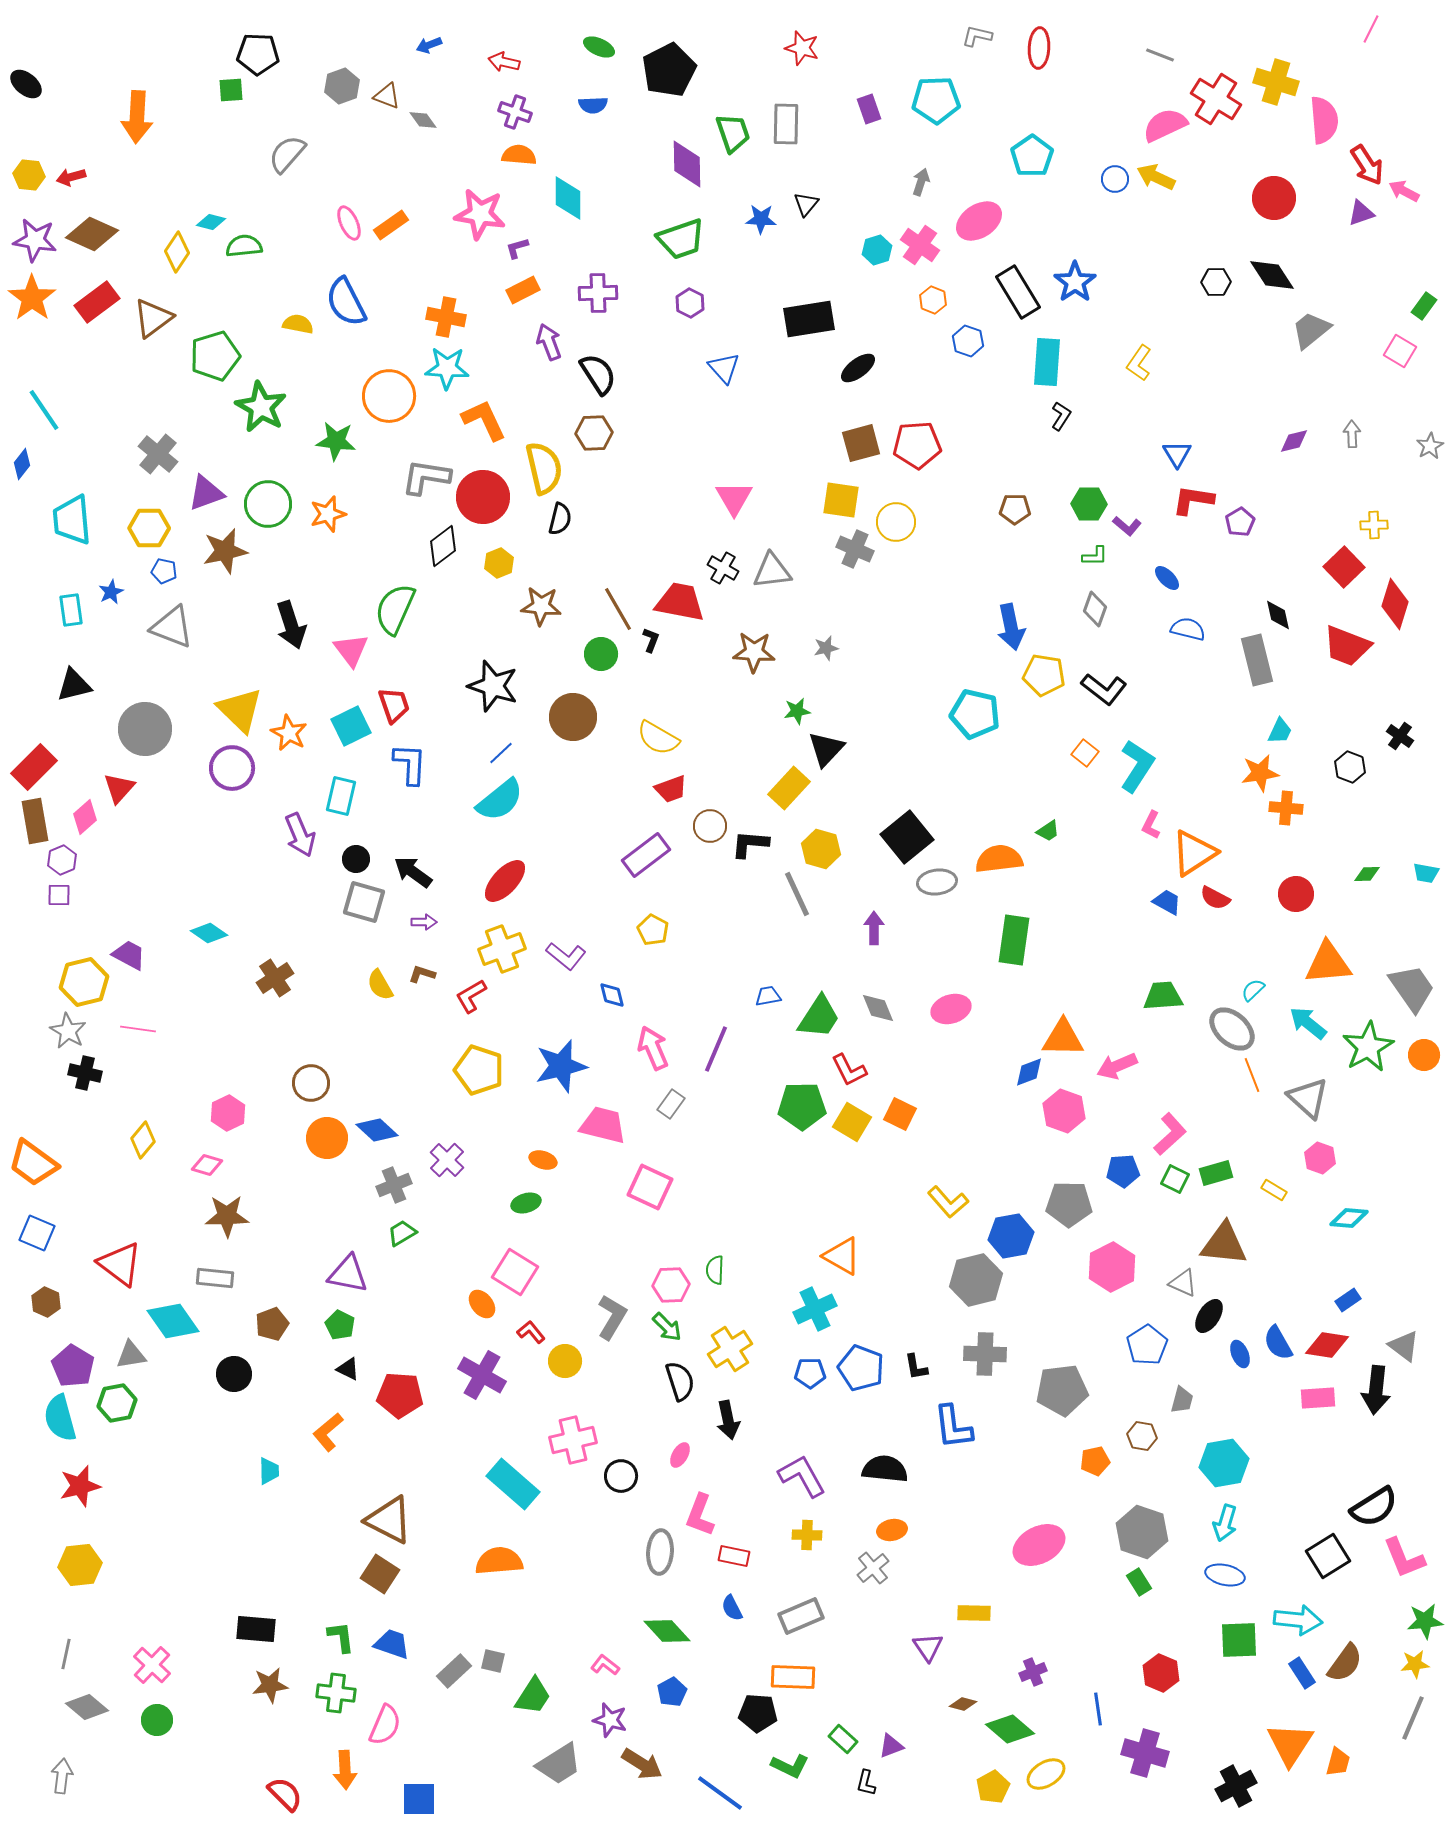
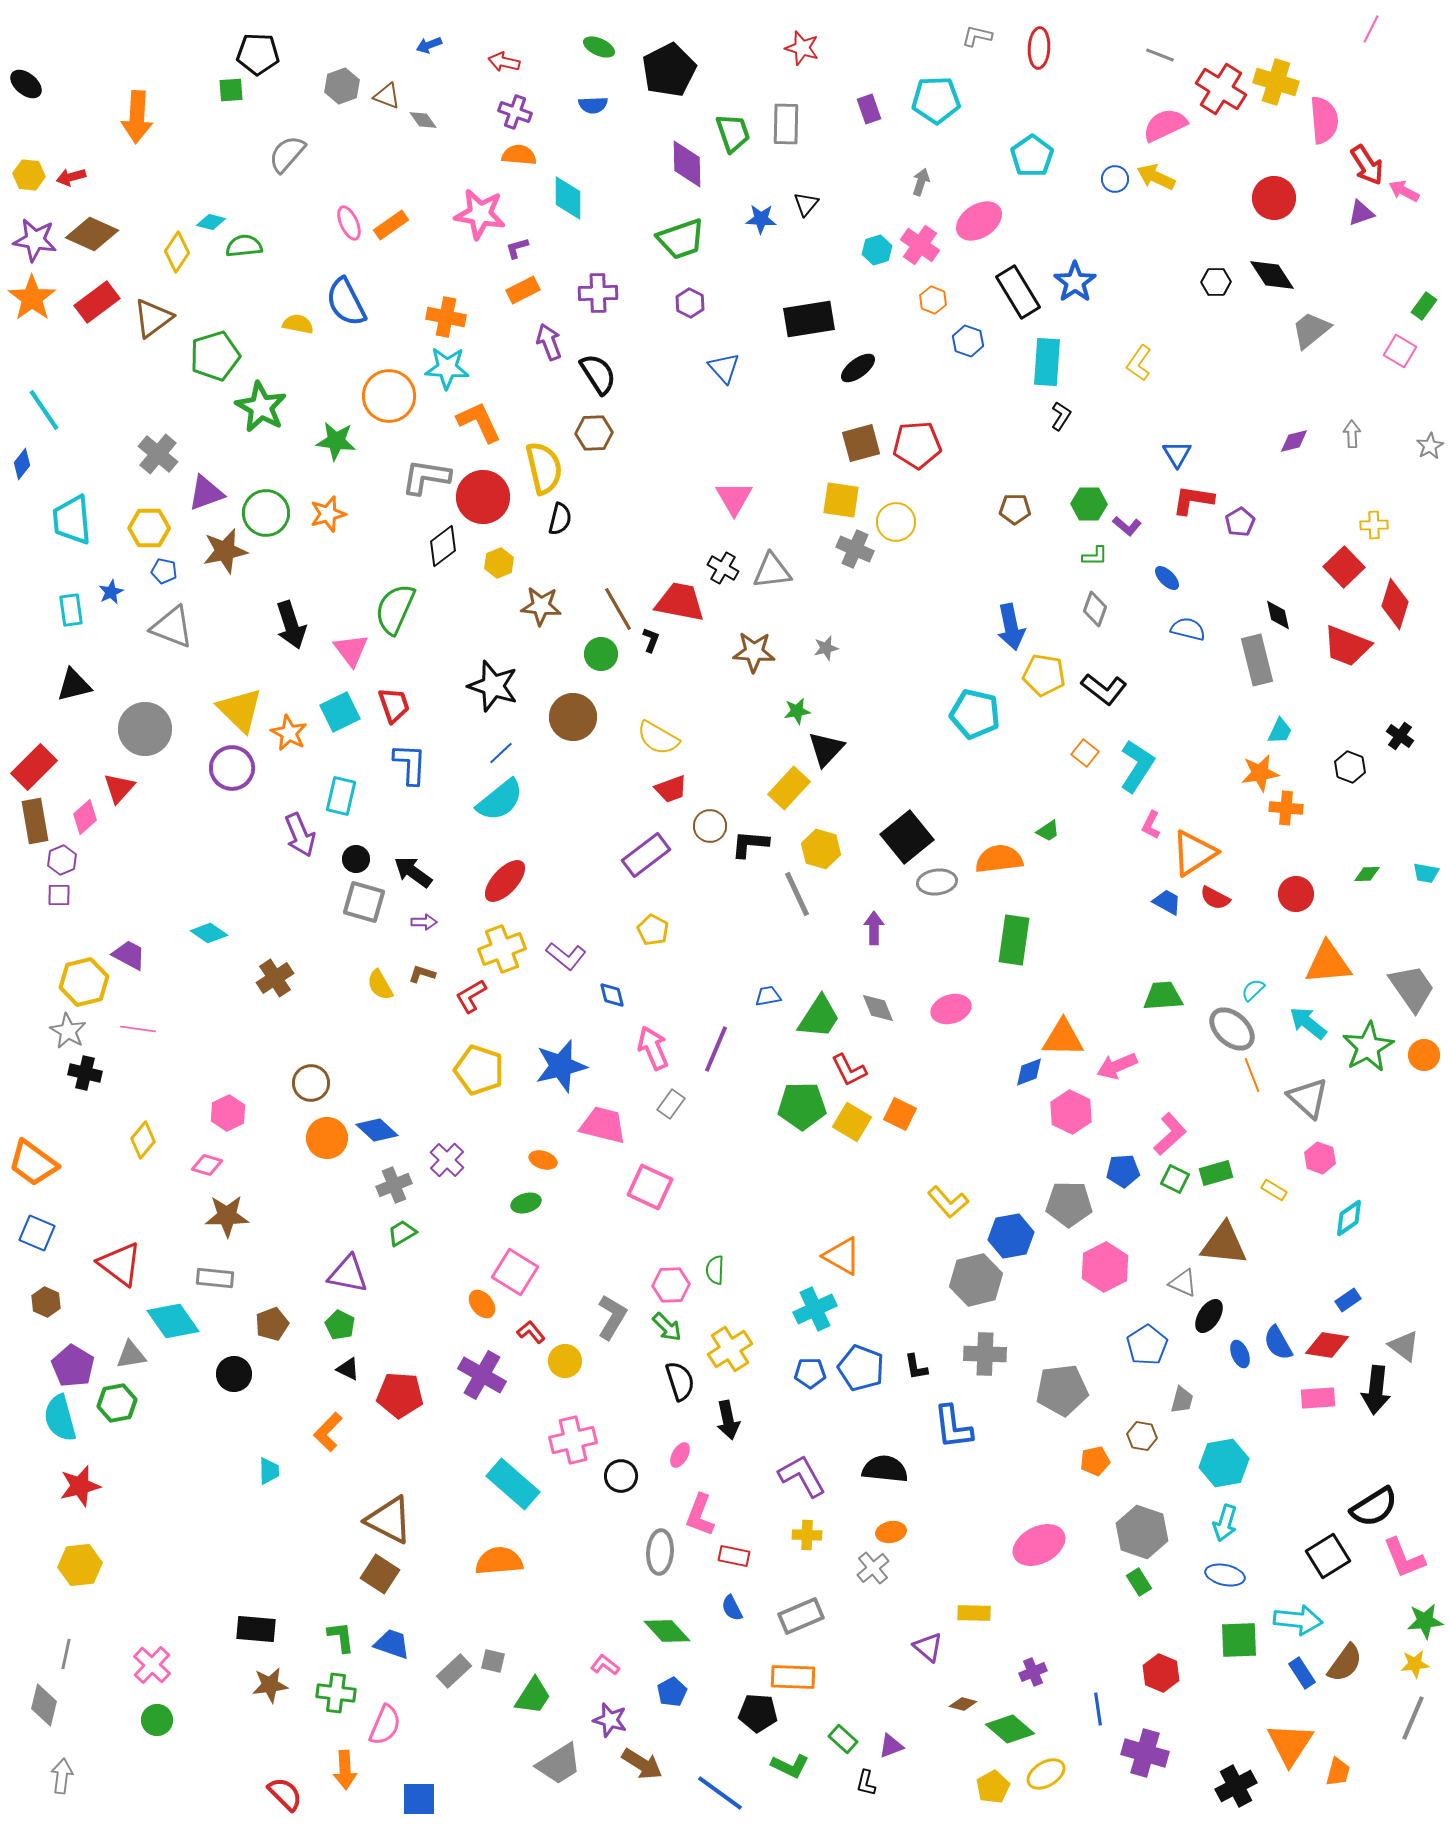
red cross at (1216, 99): moved 5 px right, 10 px up
orange L-shape at (484, 420): moved 5 px left, 2 px down
green circle at (268, 504): moved 2 px left, 9 px down
cyan square at (351, 726): moved 11 px left, 14 px up
pink hexagon at (1064, 1111): moved 7 px right, 1 px down; rotated 6 degrees clockwise
cyan diamond at (1349, 1218): rotated 39 degrees counterclockwise
pink hexagon at (1112, 1267): moved 7 px left
orange L-shape at (328, 1432): rotated 6 degrees counterclockwise
orange ellipse at (892, 1530): moved 1 px left, 2 px down
purple triangle at (928, 1647): rotated 16 degrees counterclockwise
gray diamond at (87, 1707): moved 43 px left, 2 px up; rotated 63 degrees clockwise
orange trapezoid at (1338, 1762): moved 10 px down
